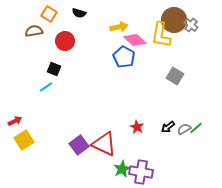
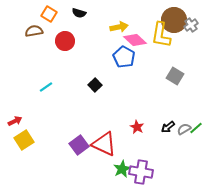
gray cross: rotated 16 degrees clockwise
black square: moved 41 px right, 16 px down; rotated 24 degrees clockwise
